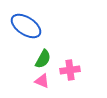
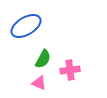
blue ellipse: rotated 64 degrees counterclockwise
pink triangle: moved 3 px left, 2 px down
